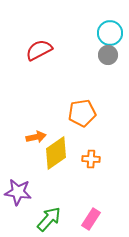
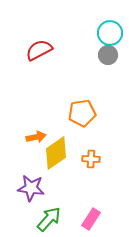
purple star: moved 13 px right, 4 px up
